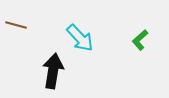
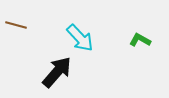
green L-shape: rotated 70 degrees clockwise
black arrow: moved 4 px right, 1 px down; rotated 32 degrees clockwise
